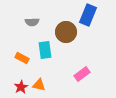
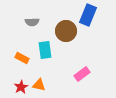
brown circle: moved 1 px up
